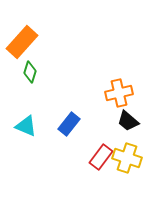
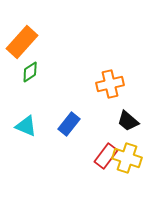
green diamond: rotated 40 degrees clockwise
orange cross: moved 9 px left, 9 px up
red rectangle: moved 5 px right, 1 px up
